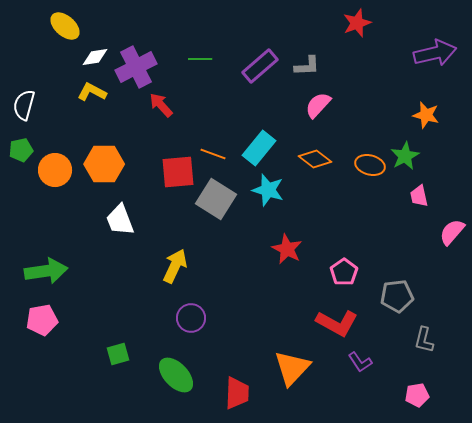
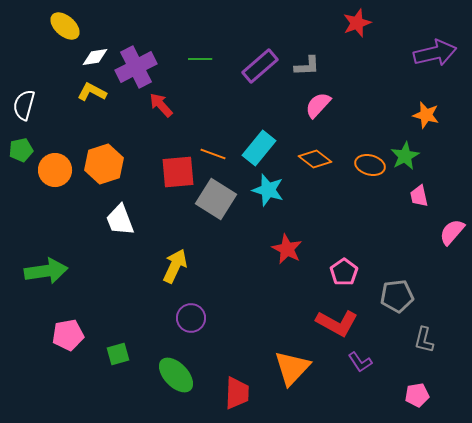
orange hexagon at (104, 164): rotated 18 degrees counterclockwise
pink pentagon at (42, 320): moved 26 px right, 15 px down
